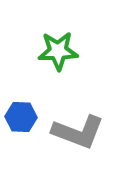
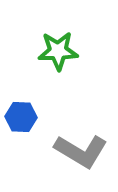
gray L-shape: moved 3 px right, 19 px down; rotated 10 degrees clockwise
